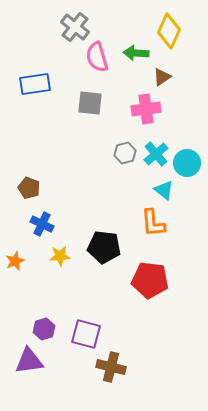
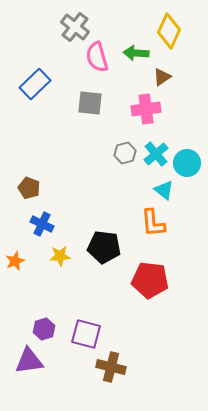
blue rectangle: rotated 36 degrees counterclockwise
